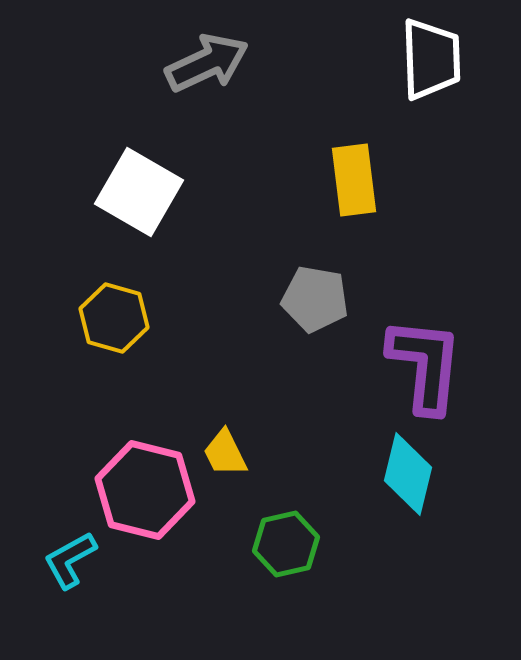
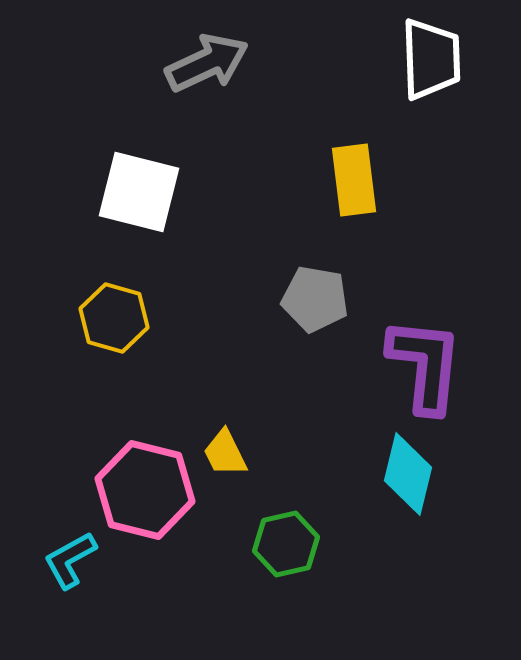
white square: rotated 16 degrees counterclockwise
